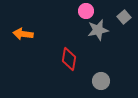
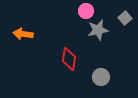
gray square: moved 1 px right, 1 px down
gray circle: moved 4 px up
